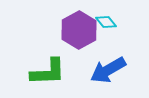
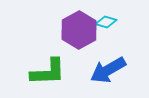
cyan diamond: rotated 35 degrees counterclockwise
